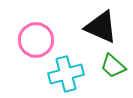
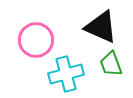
green trapezoid: moved 2 px left, 2 px up; rotated 28 degrees clockwise
